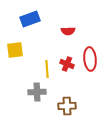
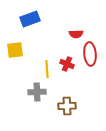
red semicircle: moved 8 px right, 3 px down
red ellipse: moved 5 px up
